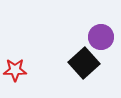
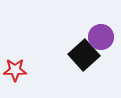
black square: moved 8 px up
